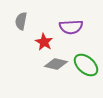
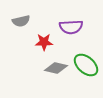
gray semicircle: rotated 114 degrees counterclockwise
red star: rotated 30 degrees counterclockwise
gray diamond: moved 4 px down
